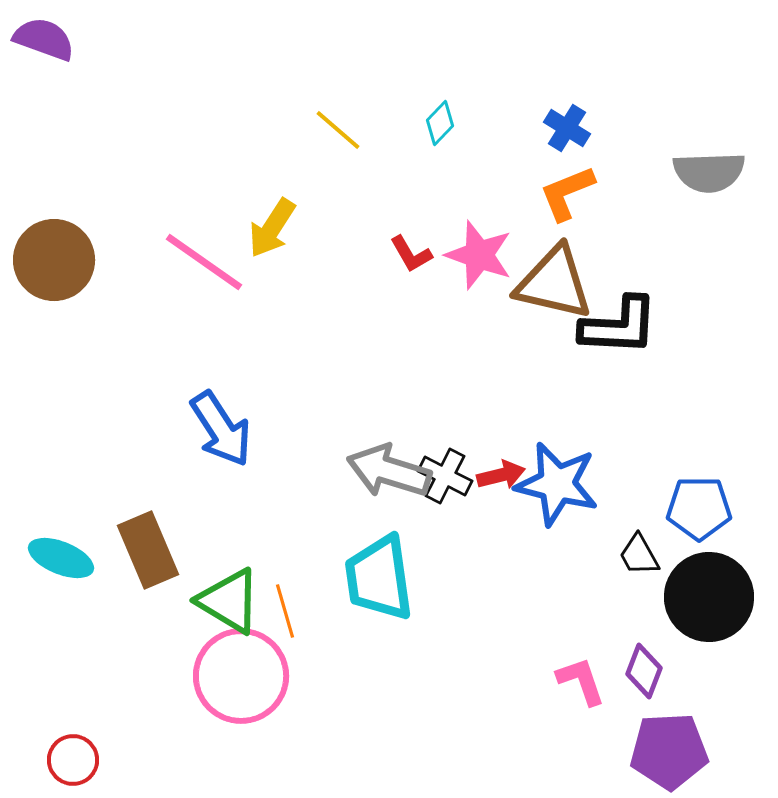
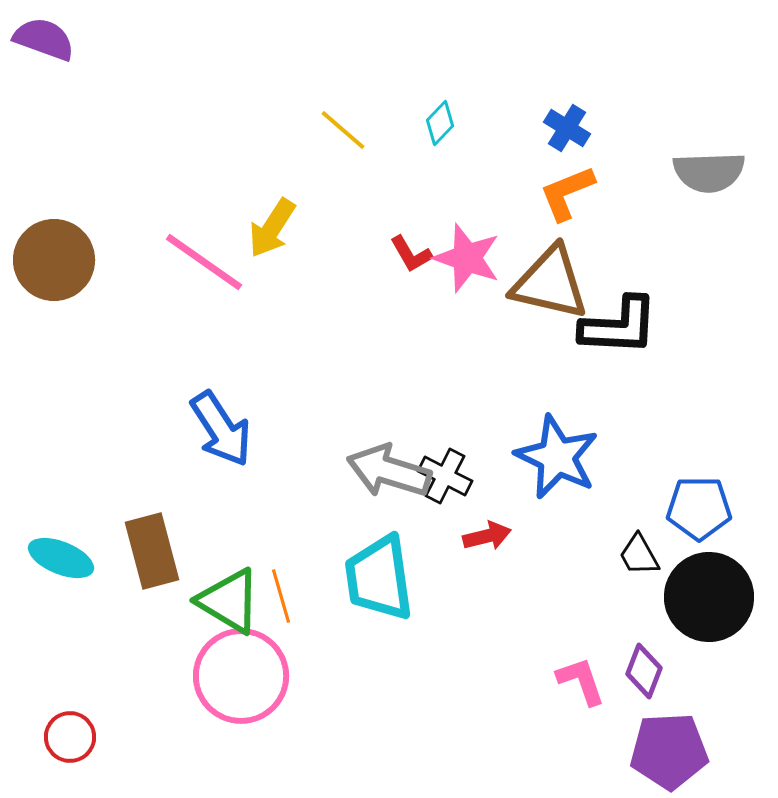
yellow line: moved 5 px right
pink star: moved 12 px left, 3 px down
brown triangle: moved 4 px left
red arrow: moved 14 px left, 61 px down
blue star: moved 27 px up; rotated 12 degrees clockwise
brown rectangle: moved 4 px right, 1 px down; rotated 8 degrees clockwise
orange line: moved 4 px left, 15 px up
red circle: moved 3 px left, 23 px up
